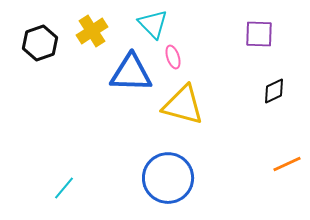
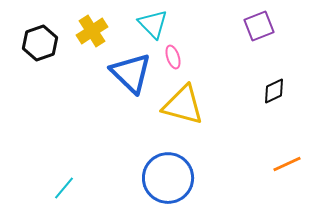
purple square: moved 8 px up; rotated 24 degrees counterclockwise
blue triangle: rotated 42 degrees clockwise
